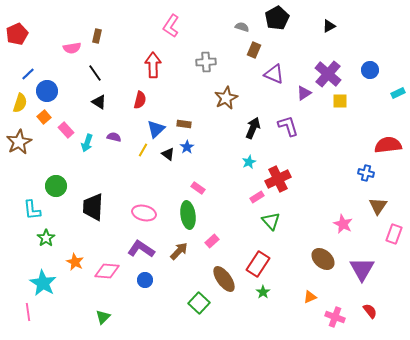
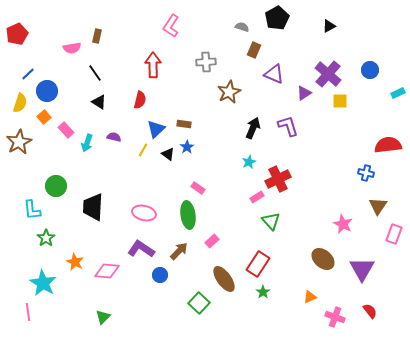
brown star at (226, 98): moved 3 px right, 6 px up
blue circle at (145, 280): moved 15 px right, 5 px up
